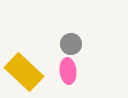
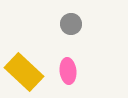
gray circle: moved 20 px up
